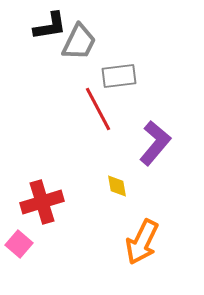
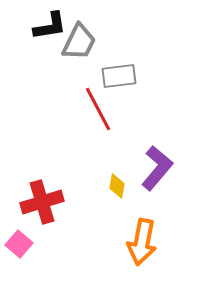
purple L-shape: moved 2 px right, 25 px down
yellow diamond: rotated 20 degrees clockwise
orange arrow: rotated 15 degrees counterclockwise
